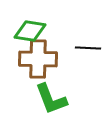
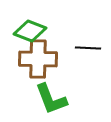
green diamond: rotated 12 degrees clockwise
